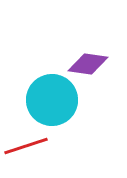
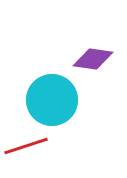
purple diamond: moved 5 px right, 5 px up
